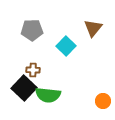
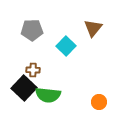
orange circle: moved 4 px left, 1 px down
